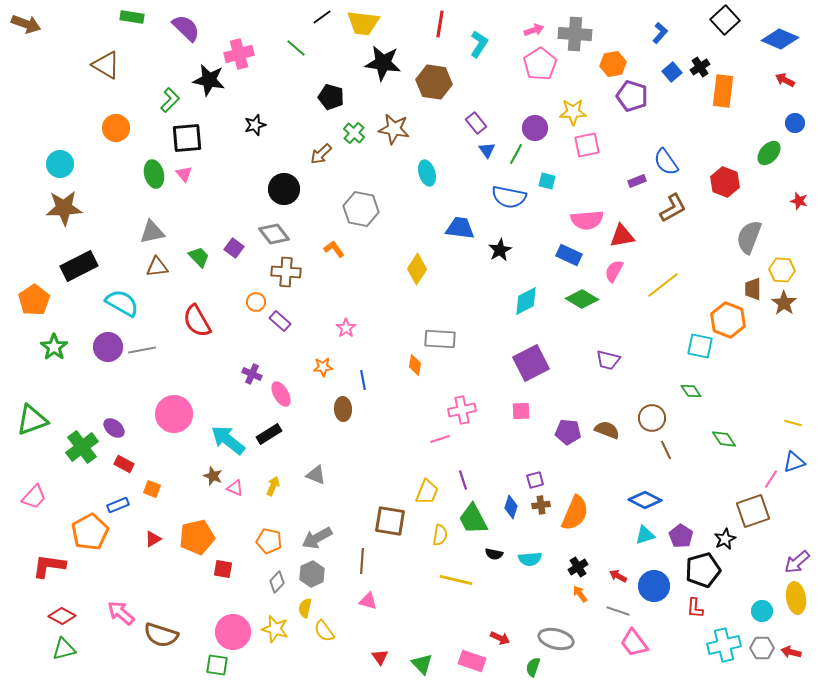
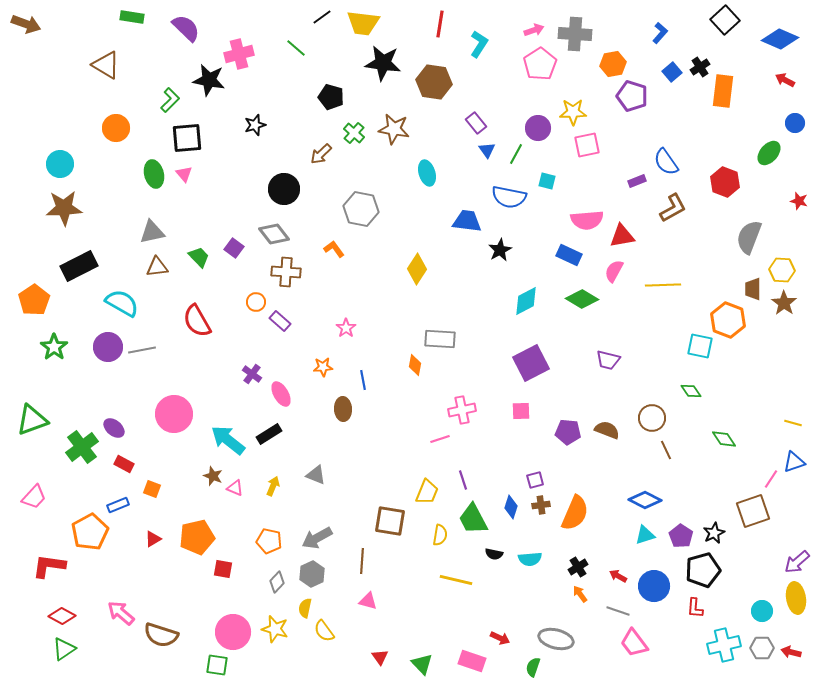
purple circle at (535, 128): moved 3 px right
blue trapezoid at (460, 228): moved 7 px right, 7 px up
yellow line at (663, 285): rotated 36 degrees clockwise
purple cross at (252, 374): rotated 12 degrees clockwise
black star at (725, 539): moved 11 px left, 6 px up
green triangle at (64, 649): rotated 20 degrees counterclockwise
